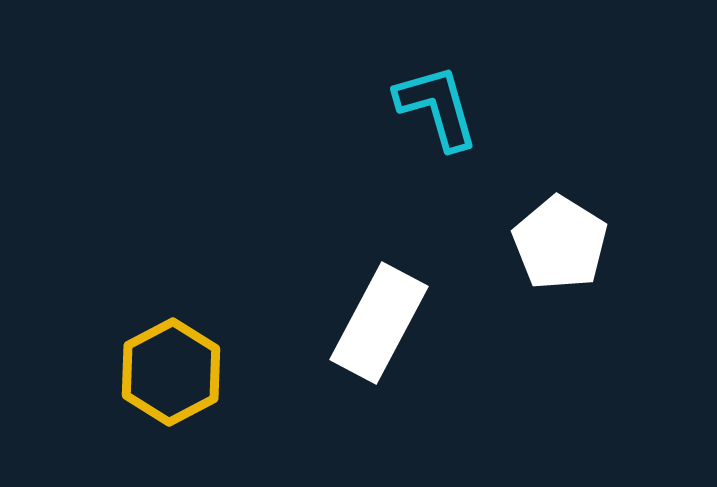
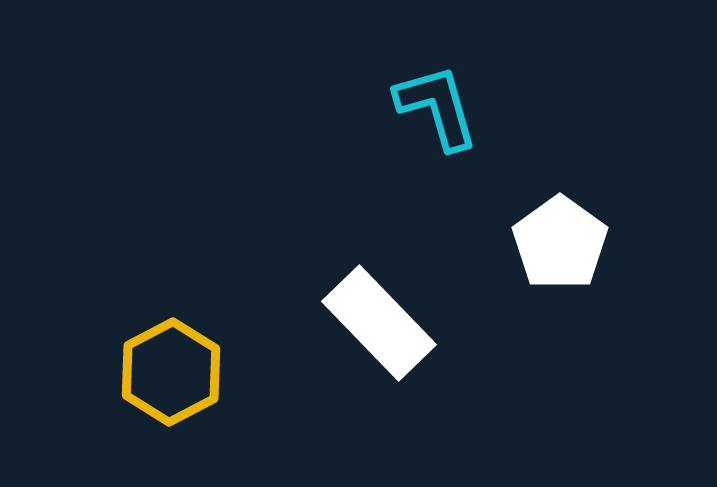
white pentagon: rotated 4 degrees clockwise
white rectangle: rotated 72 degrees counterclockwise
